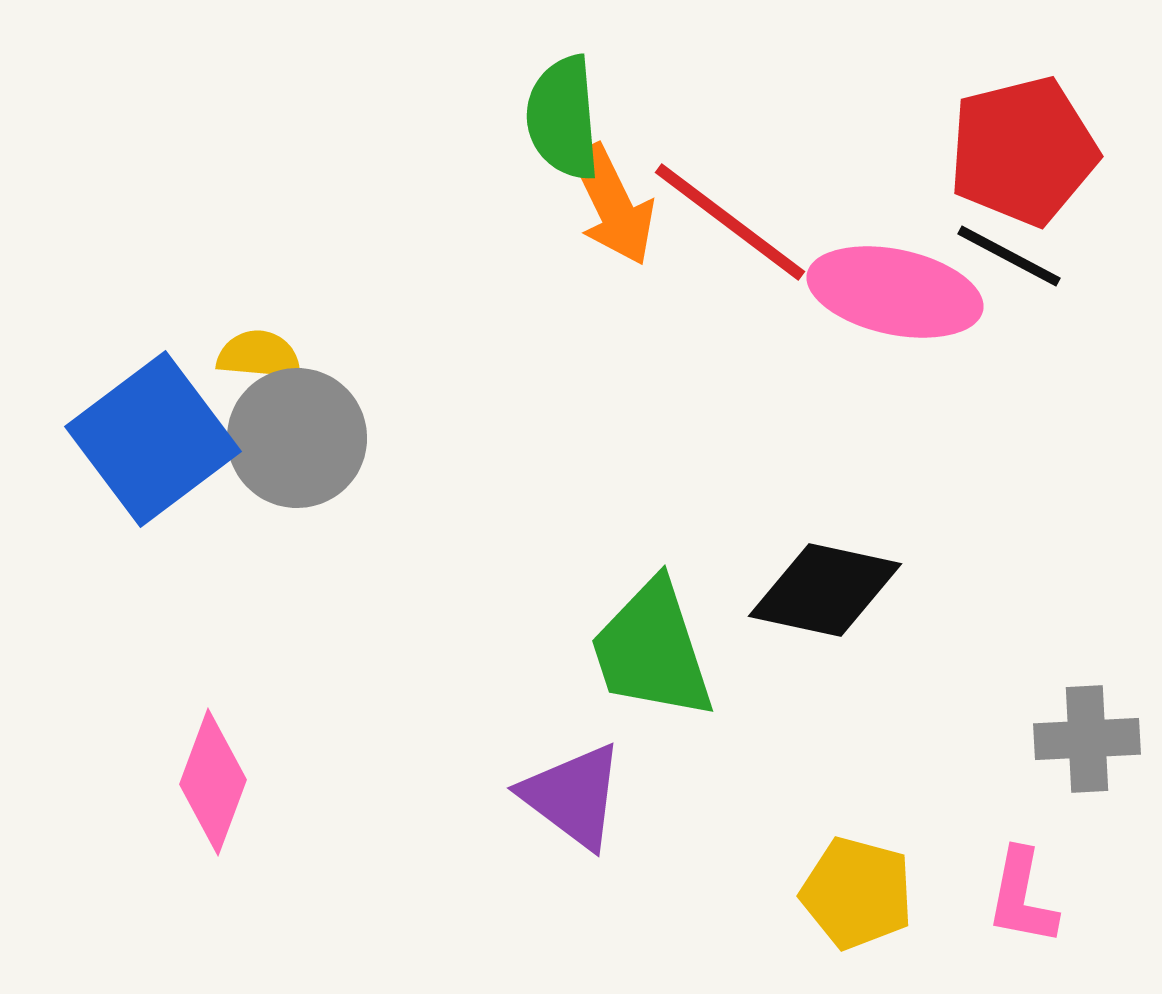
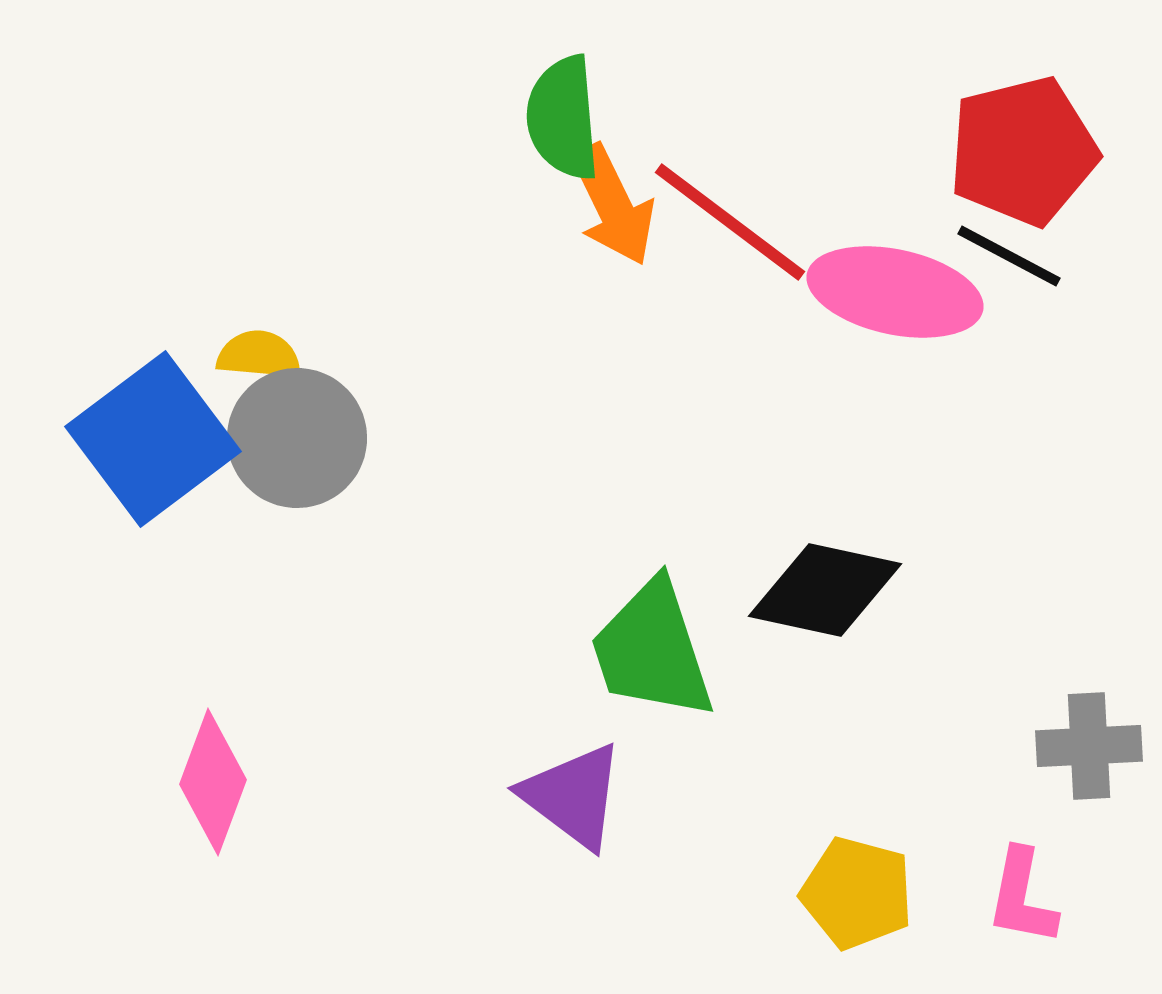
gray cross: moved 2 px right, 7 px down
